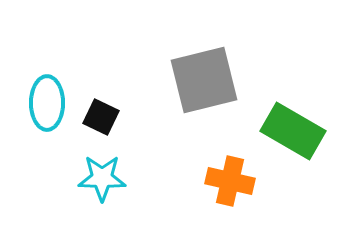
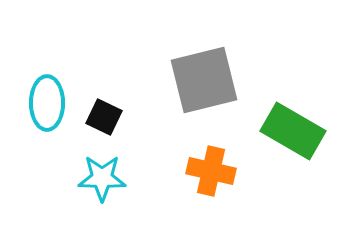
black square: moved 3 px right
orange cross: moved 19 px left, 10 px up
